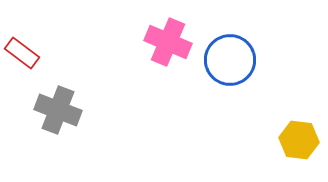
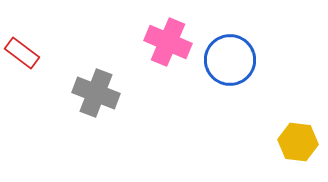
gray cross: moved 38 px right, 17 px up
yellow hexagon: moved 1 px left, 2 px down
